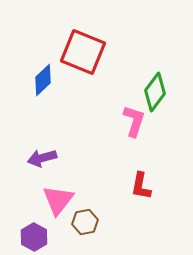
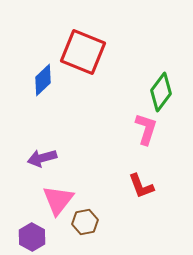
green diamond: moved 6 px right
pink L-shape: moved 12 px right, 8 px down
red L-shape: rotated 32 degrees counterclockwise
purple hexagon: moved 2 px left
